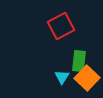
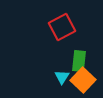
red square: moved 1 px right, 1 px down
orange square: moved 4 px left, 2 px down
